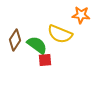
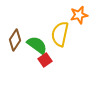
orange star: moved 2 px left; rotated 18 degrees counterclockwise
yellow semicircle: rotated 80 degrees clockwise
red square: rotated 32 degrees counterclockwise
